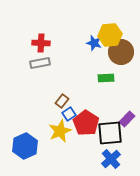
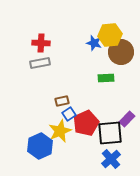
brown rectangle: rotated 40 degrees clockwise
red pentagon: rotated 15 degrees clockwise
blue hexagon: moved 15 px right
